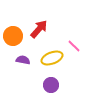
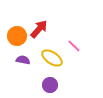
orange circle: moved 4 px right
yellow ellipse: rotated 55 degrees clockwise
purple circle: moved 1 px left
